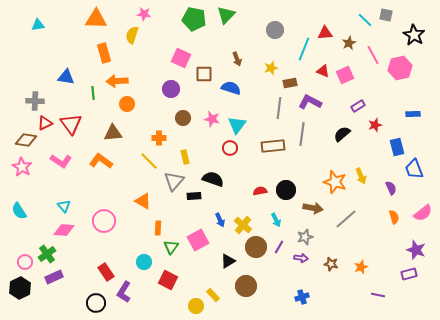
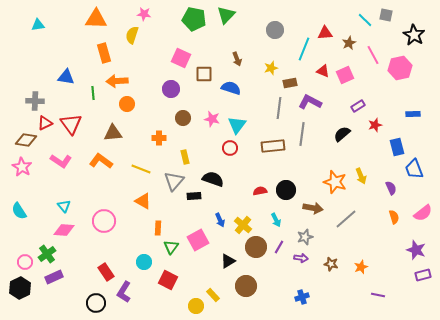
yellow line at (149, 161): moved 8 px left, 8 px down; rotated 24 degrees counterclockwise
purple rectangle at (409, 274): moved 14 px right, 1 px down
